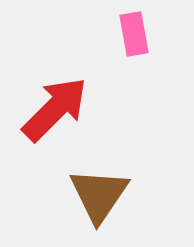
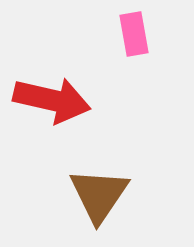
red arrow: moved 3 px left, 9 px up; rotated 58 degrees clockwise
